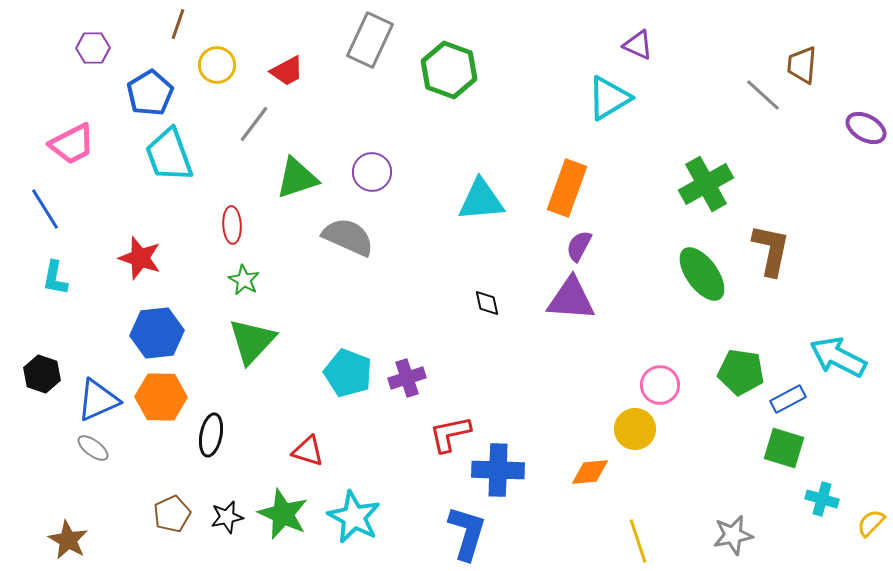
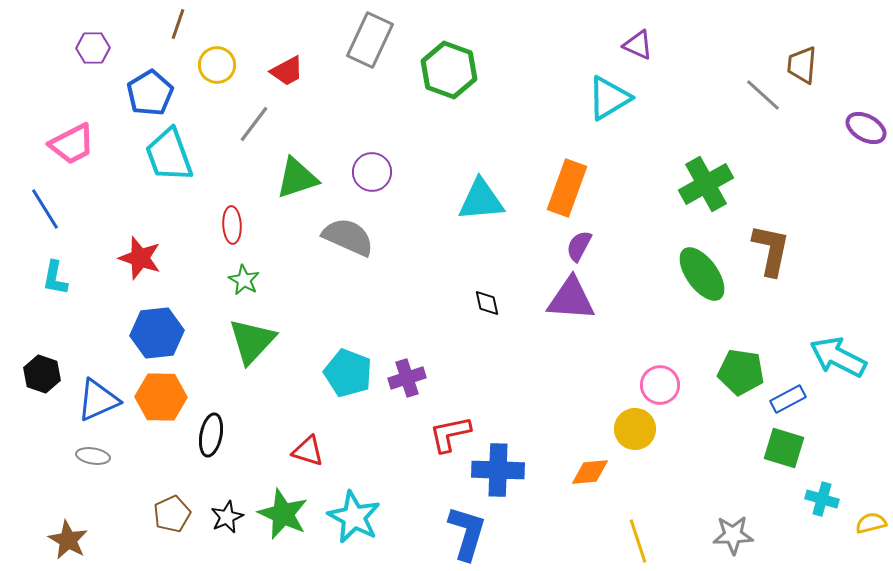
gray ellipse at (93, 448): moved 8 px down; rotated 28 degrees counterclockwise
black star at (227, 517): rotated 12 degrees counterclockwise
yellow semicircle at (871, 523): rotated 32 degrees clockwise
gray star at (733, 535): rotated 9 degrees clockwise
